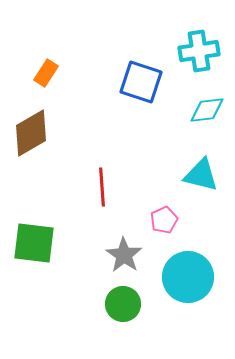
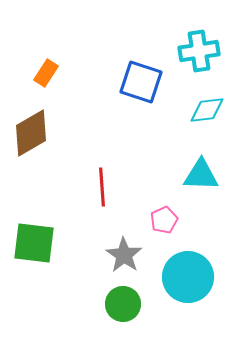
cyan triangle: rotated 12 degrees counterclockwise
